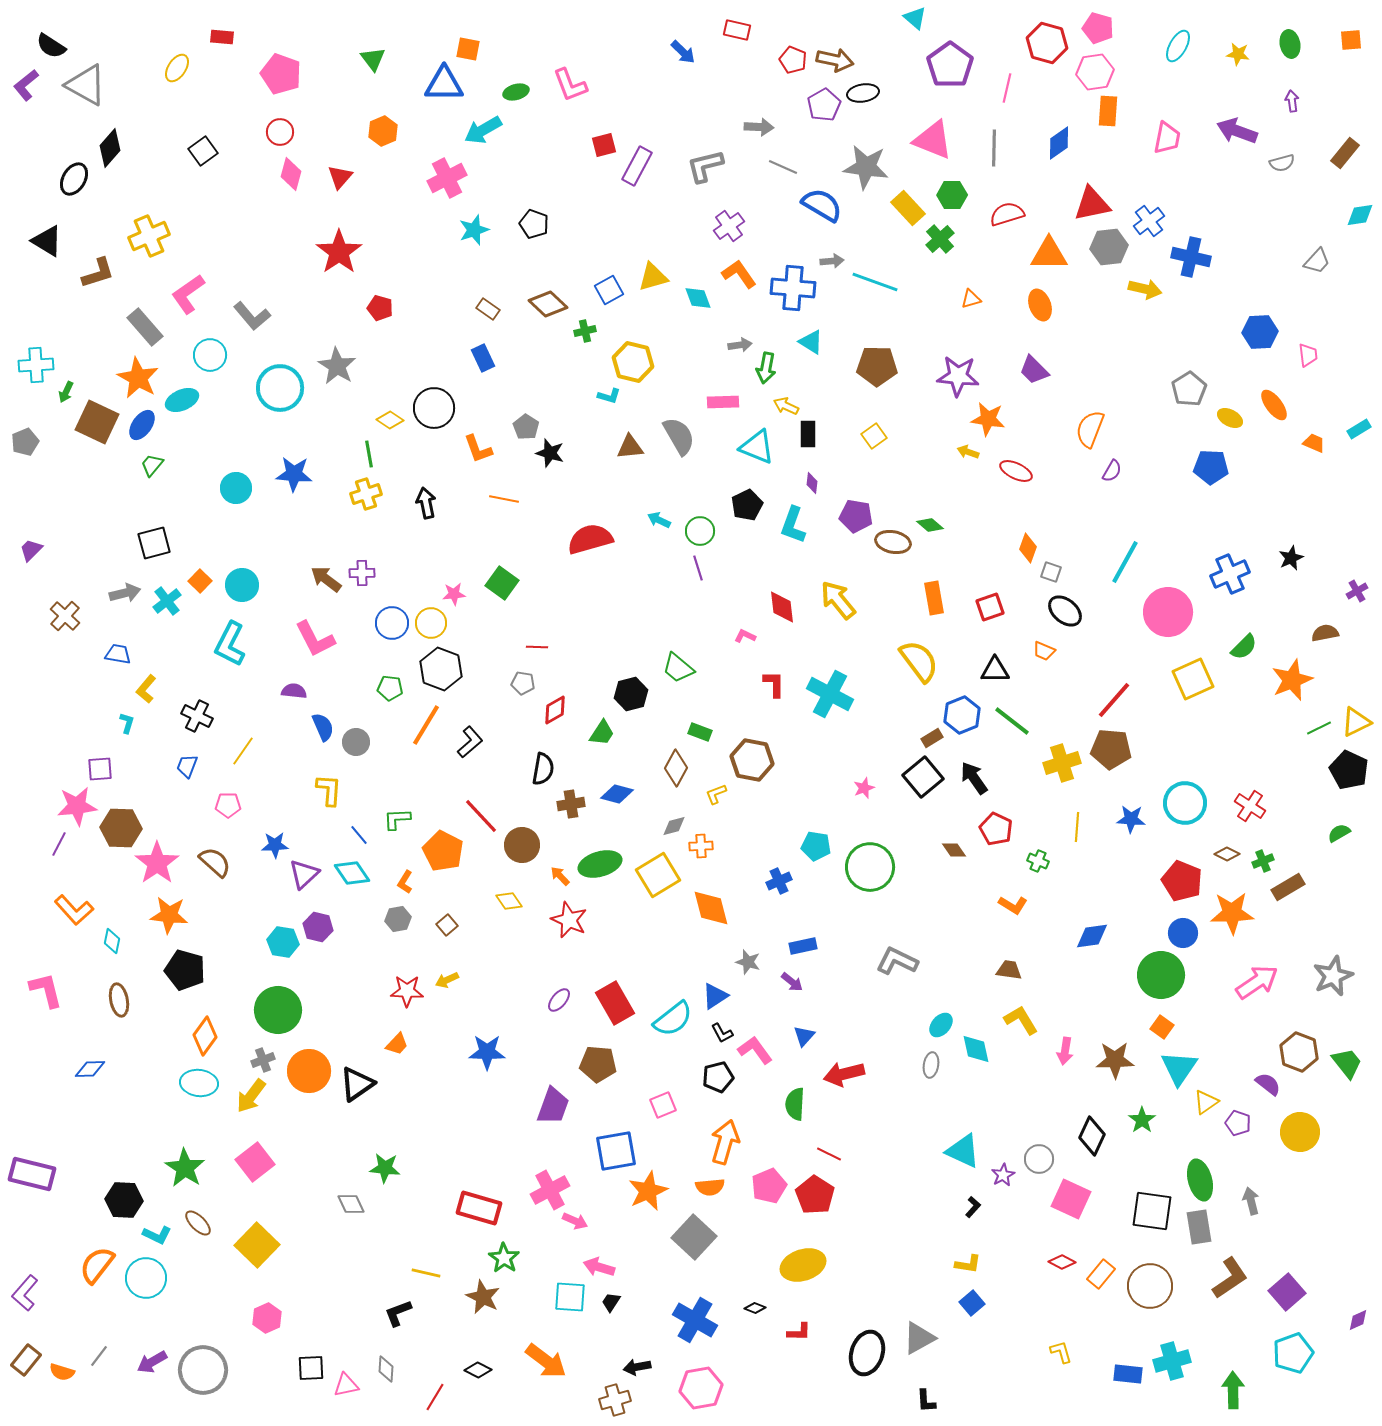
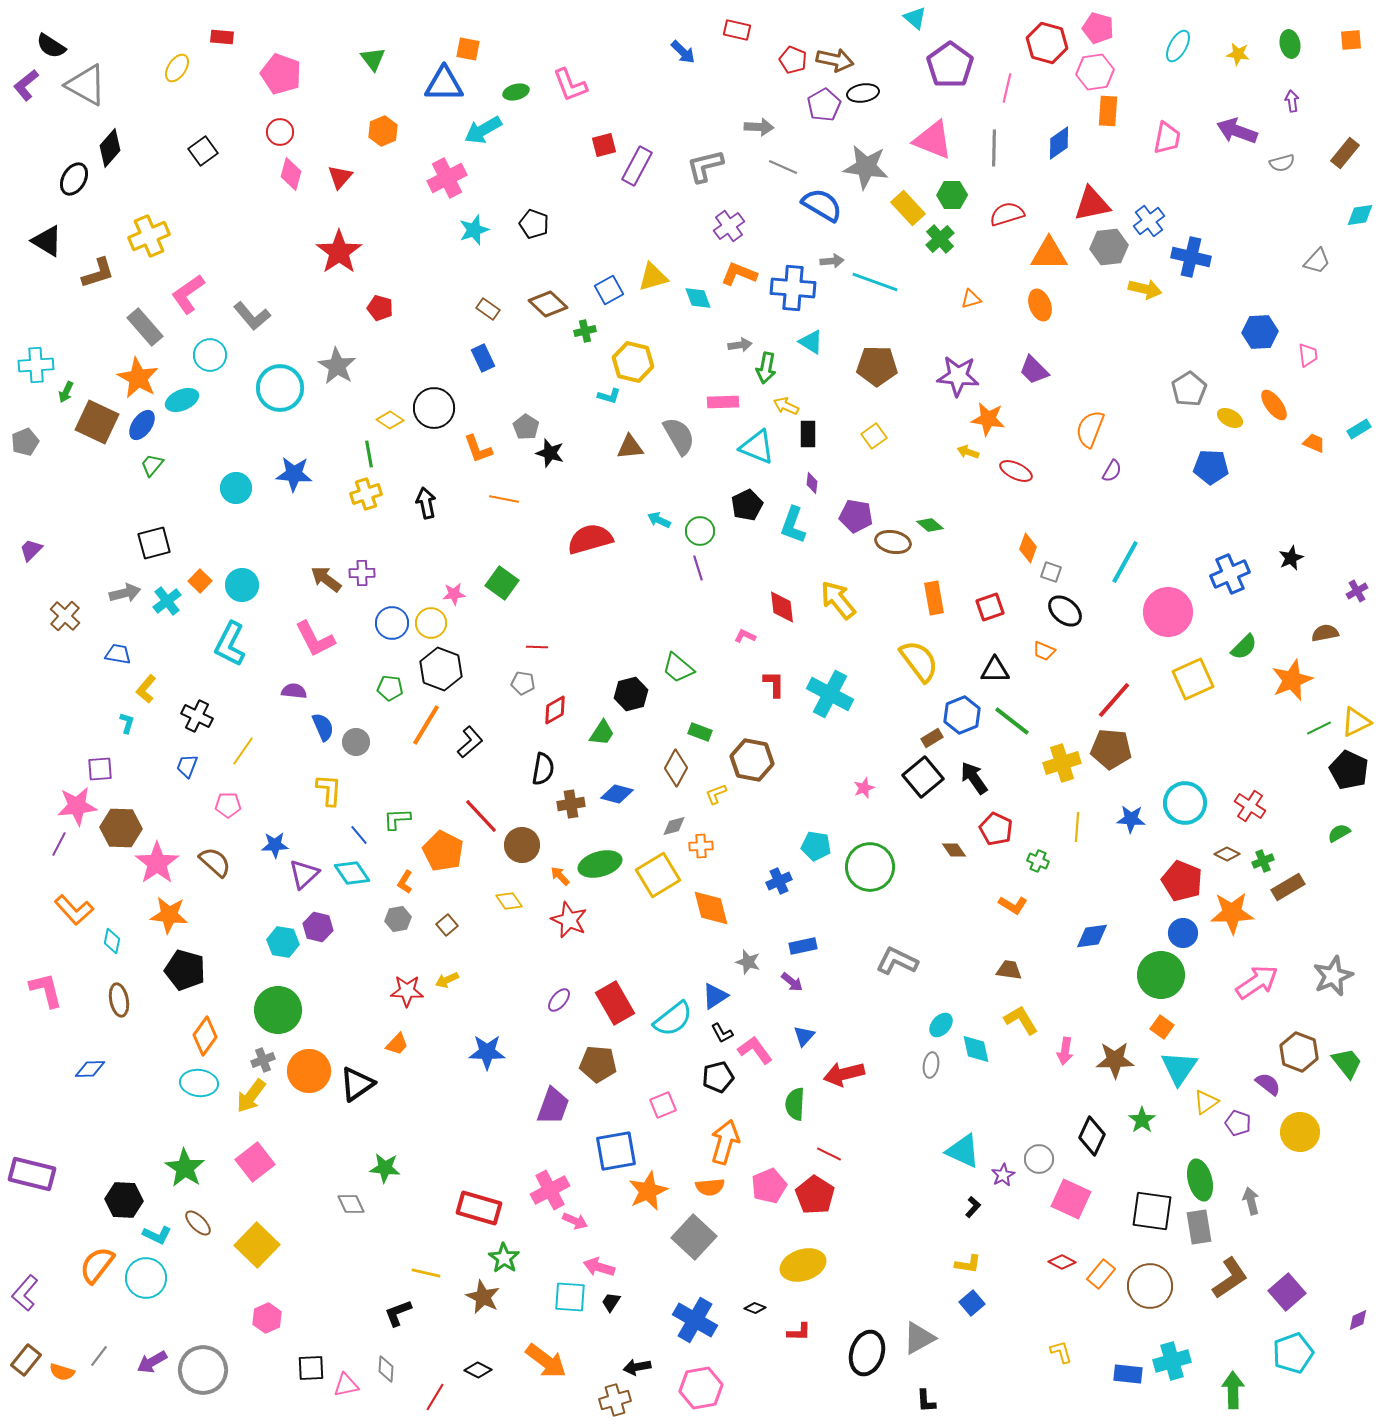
orange L-shape at (739, 274): rotated 33 degrees counterclockwise
